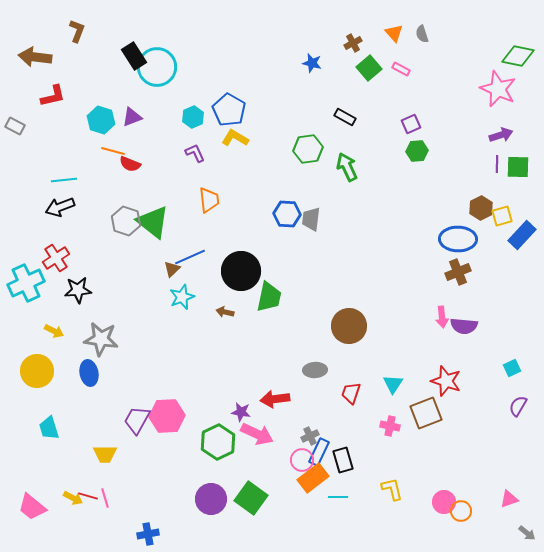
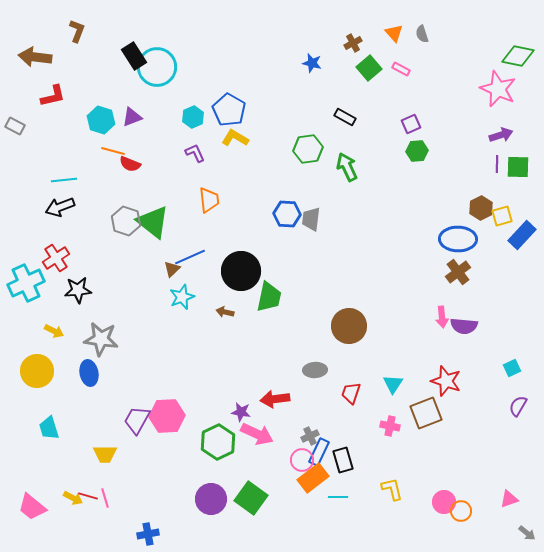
brown cross at (458, 272): rotated 15 degrees counterclockwise
